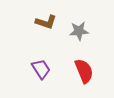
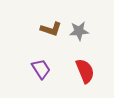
brown L-shape: moved 5 px right, 7 px down
red semicircle: moved 1 px right
